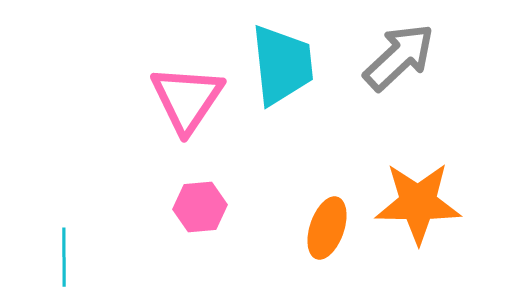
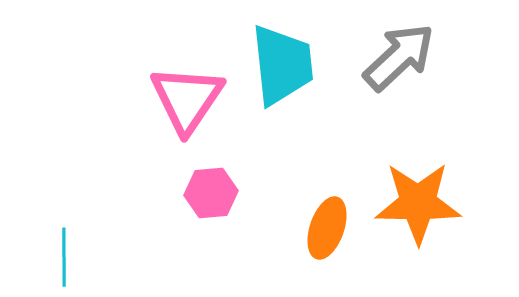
pink hexagon: moved 11 px right, 14 px up
